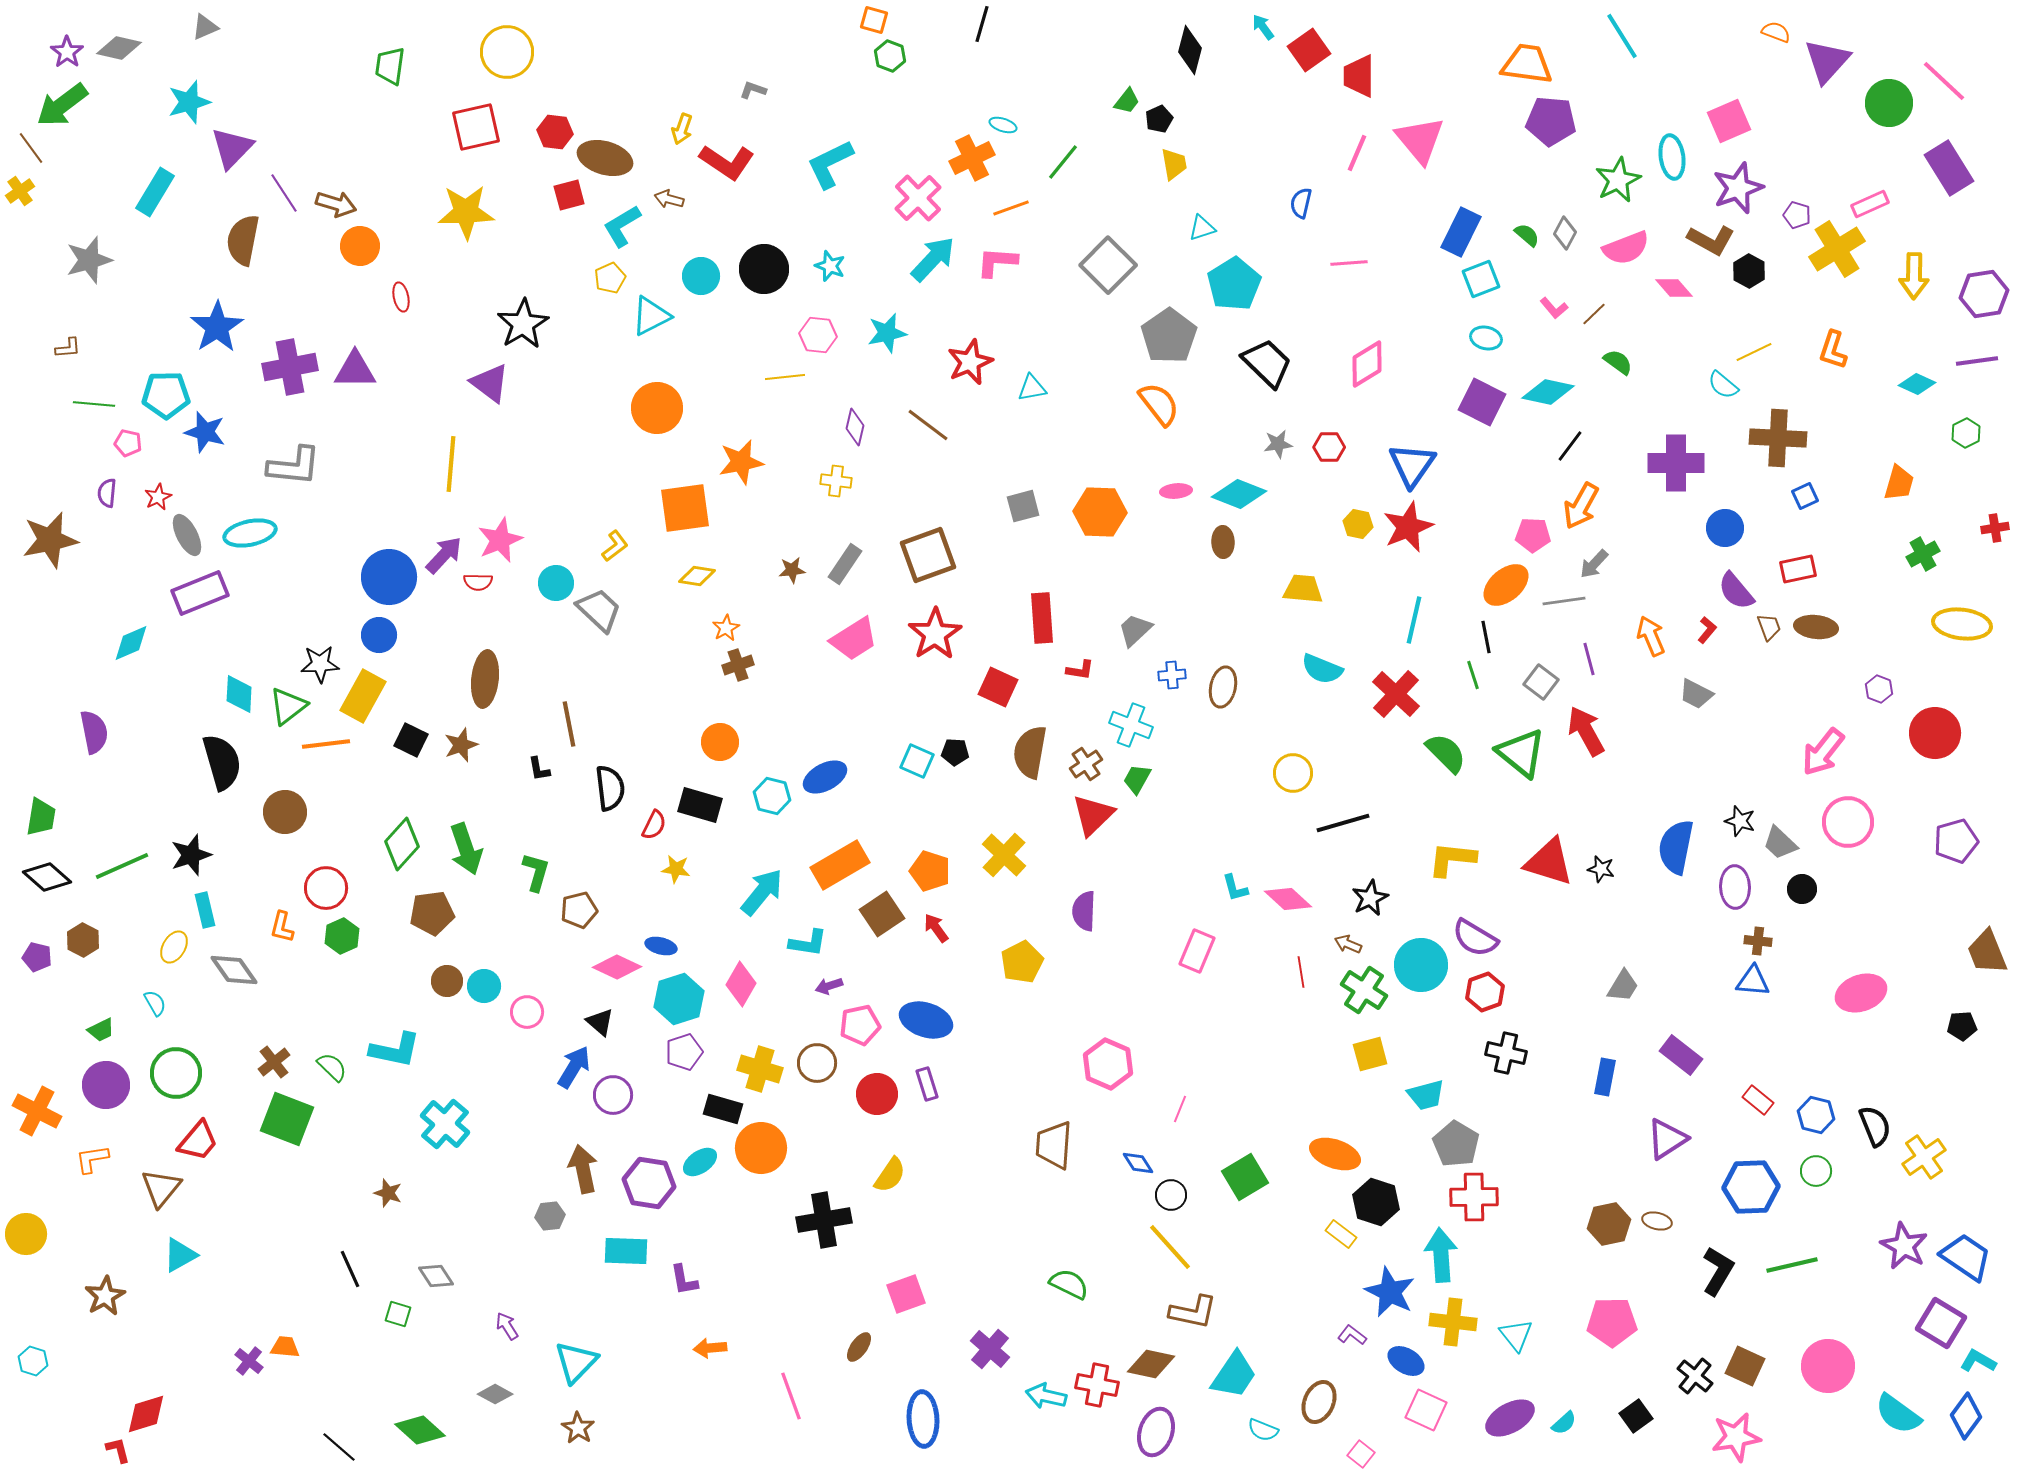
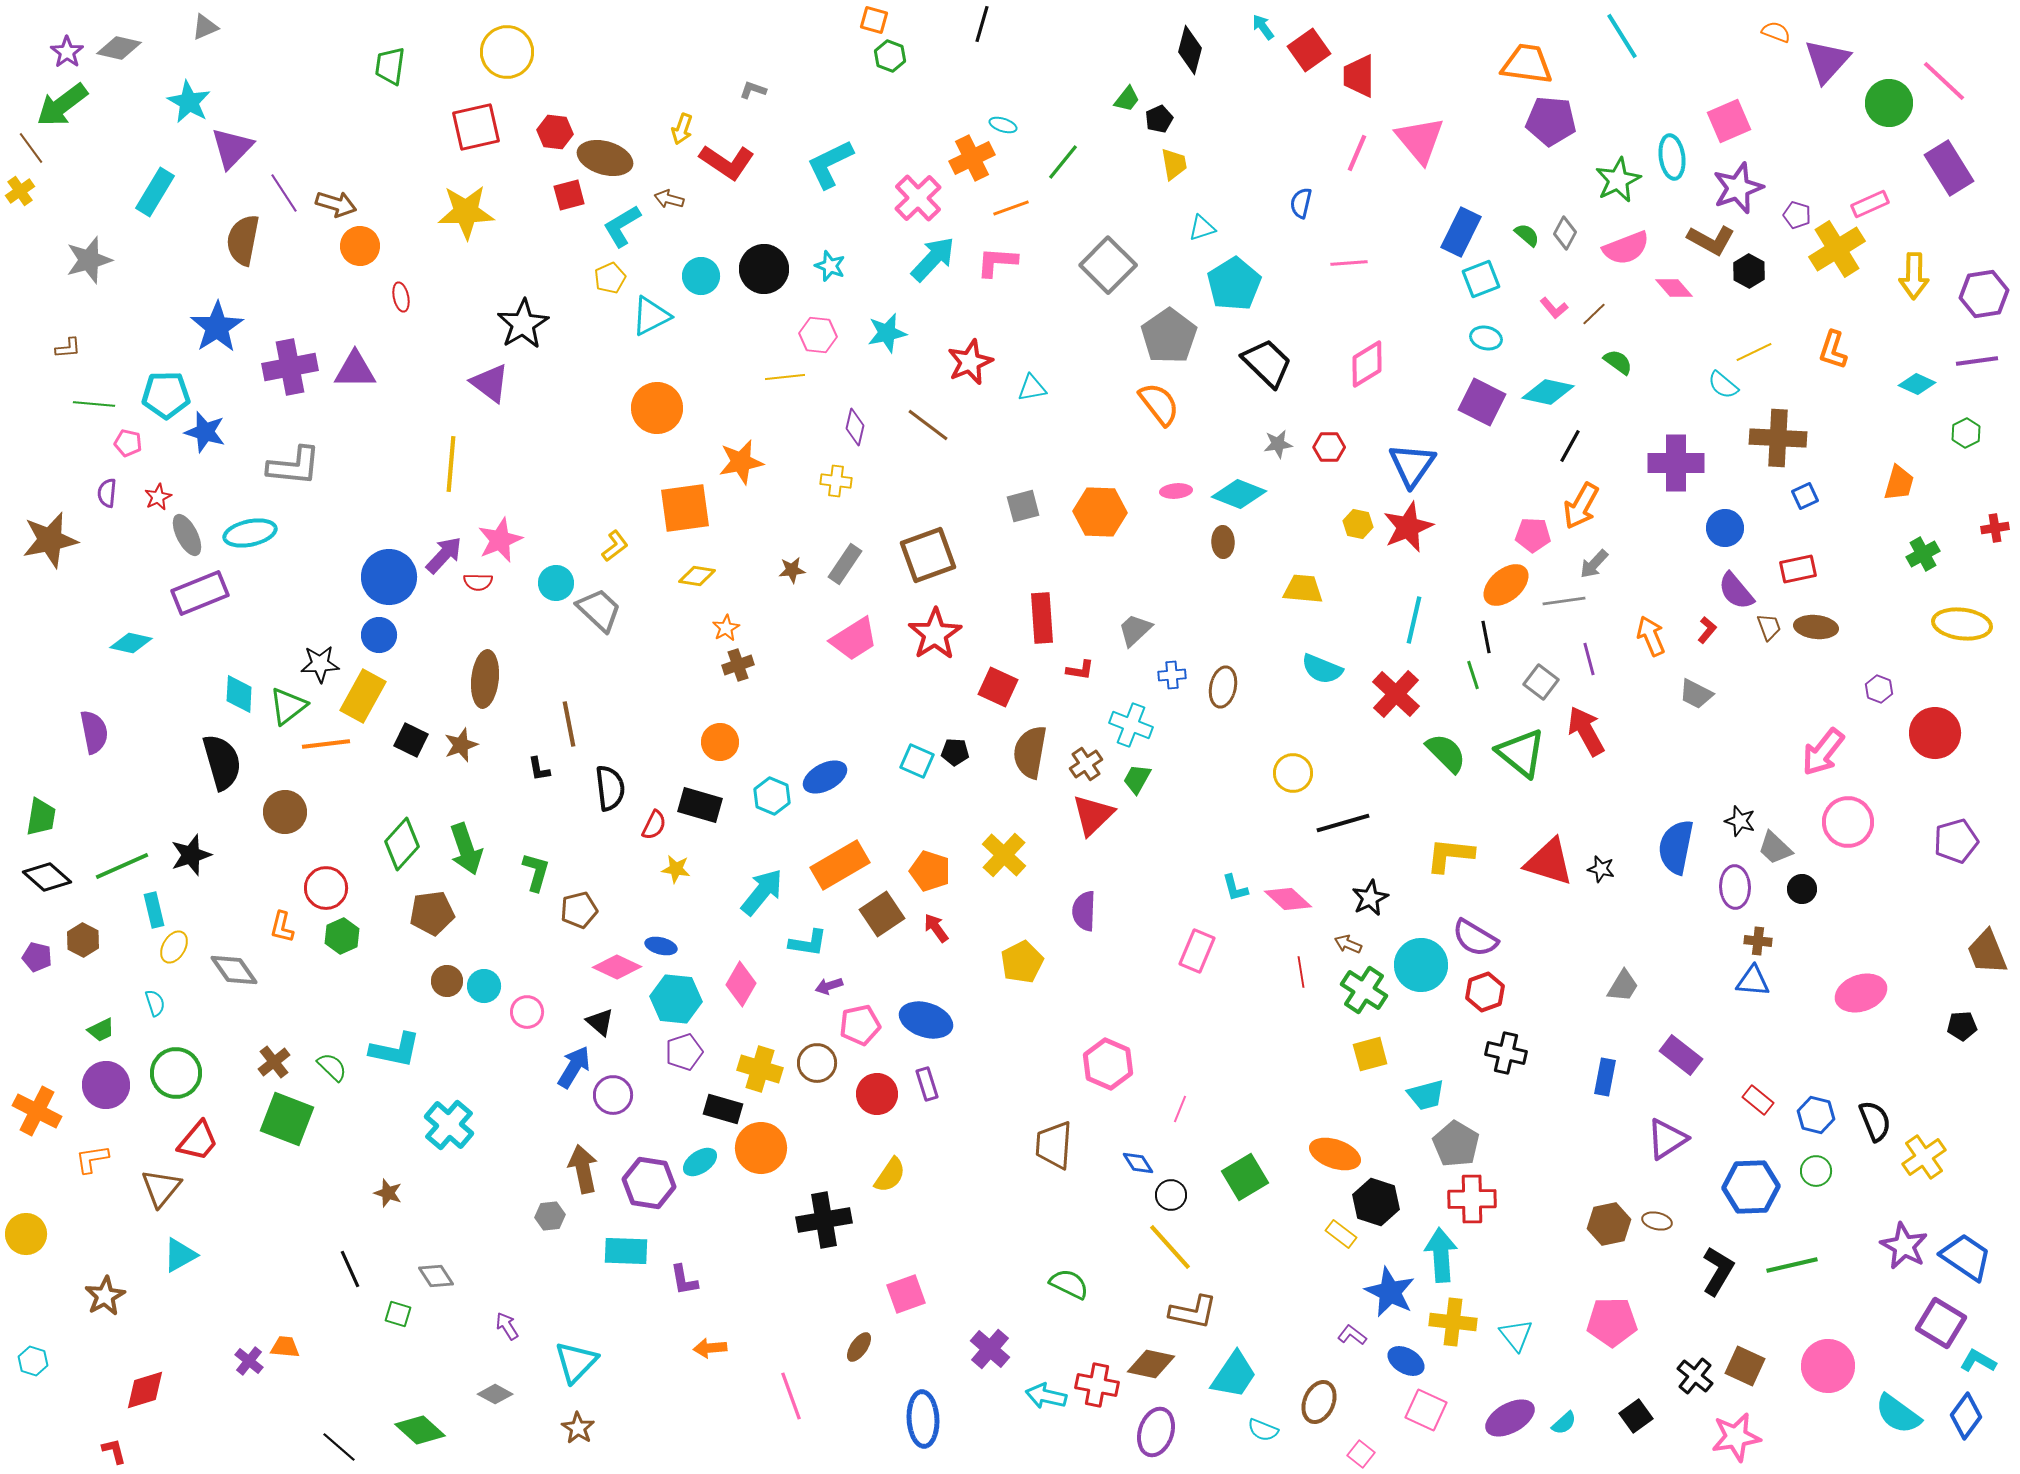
green trapezoid at (1127, 101): moved 2 px up
cyan star at (189, 102): rotated 27 degrees counterclockwise
black line at (1570, 446): rotated 8 degrees counterclockwise
cyan diamond at (131, 643): rotated 36 degrees clockwise
cyan hexagon at (772, 796): rotated 9 degrees clockwise
gray trapezoid at (1780, 843): moved 5 px left, 5 px down
yellow L-shape at (1452, 859): moved 2 px left, 4 px up
cyan rectangle at (205, 910): moved 51 px left
cyan hexagon at (679, 999): moved 3 px left; rotated 24 degrees clockwise
cyan semicircle at (155, 1003): rotated 12 degrees clockwise
cyan cross at (445, 1124): moved 4 px right, 1 px down
black semicircle at (1875, 1126): moved 5 px up
red cross at (1474, 1197): moved 2 px left, 2 px down
red diamond at (146, 1414): moved 1 px left, 24 px up
red L-shape at (118, 1450): moved 4 px left, 1 px down
